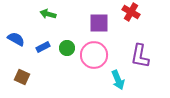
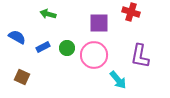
red cross: rotated 12 degrees counterclockwise
blue semicircle: moved 1 px right, 2 px up
cyan arrow: rotated 18 degrees counterclockwise
